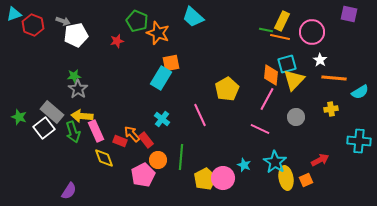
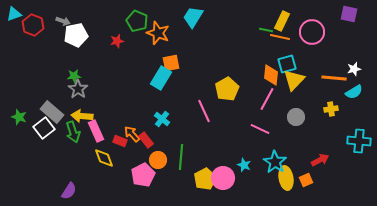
cyan trapezoid at (193, 17): rotated 80 degrees clockwise
white star at (320, 60): moved 34 px right, 9 px down; rotated 24 degrees clockwise
cyan semicircle at (360, 92): moved 6 px left
pink line at (200, 115): moved 4 px right, 4 px up
